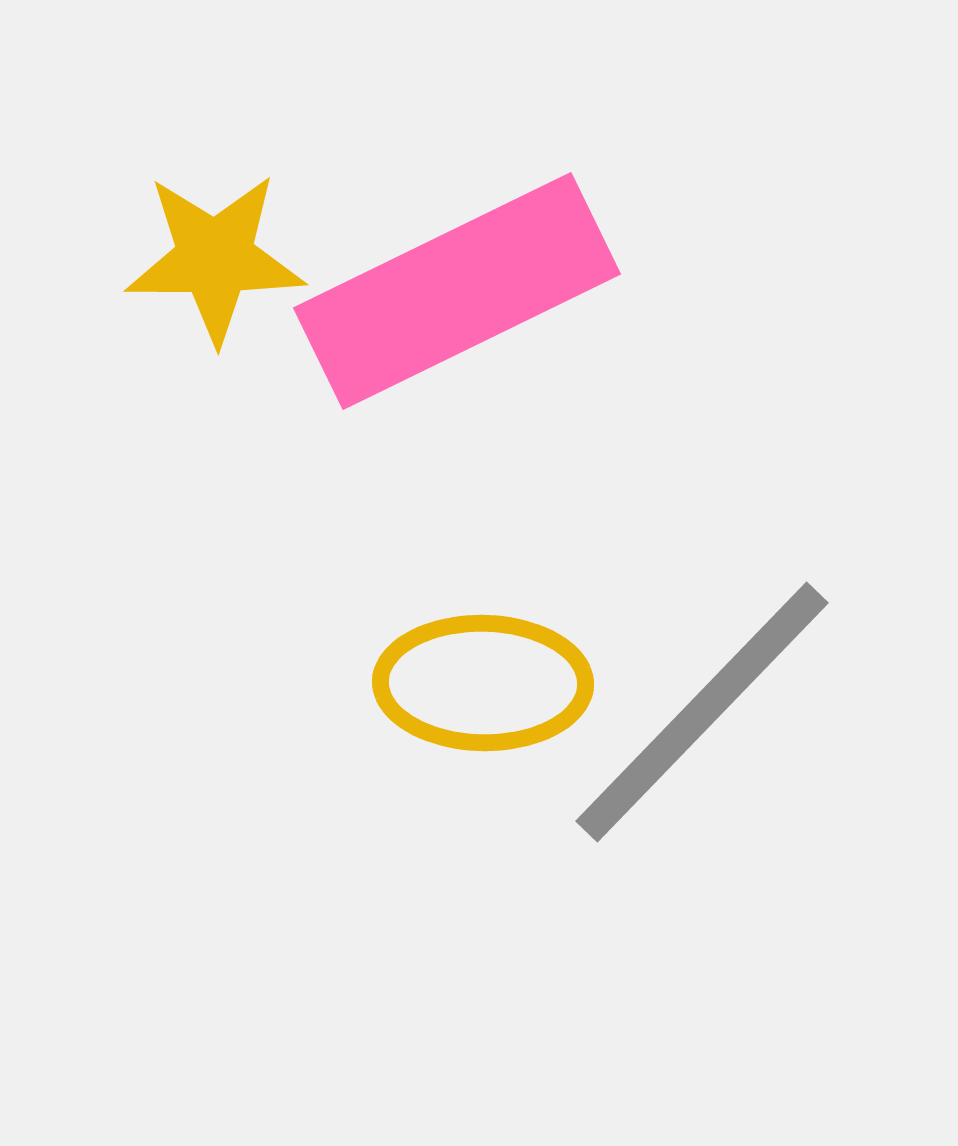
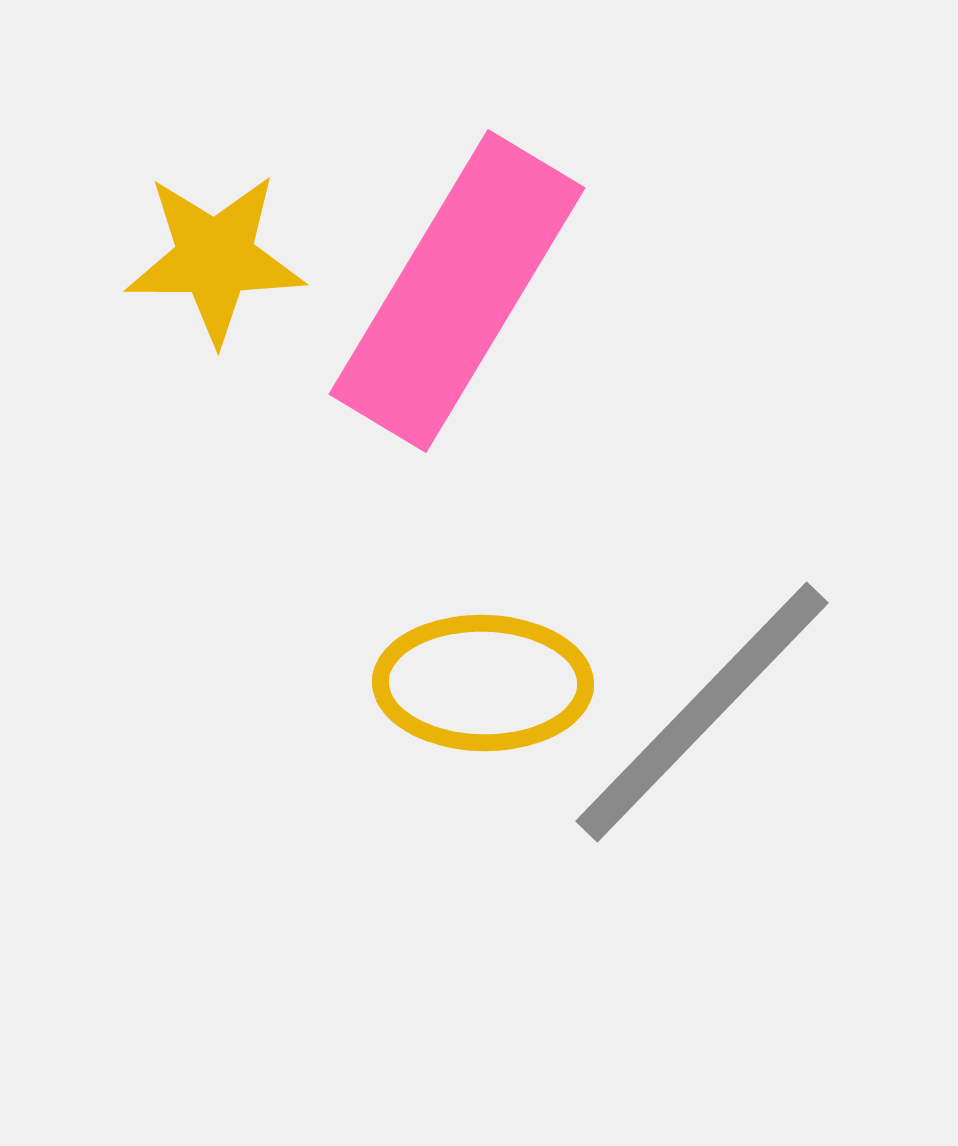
pink rectangle: rotated 33 degrees counterclockwise
